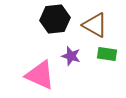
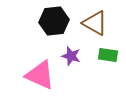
black hexagon: moved 1 px left, 2 px down
brown triangle: moved 2 px up
green rectangle: moved 1 px right, 1 px down
